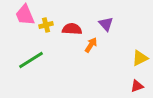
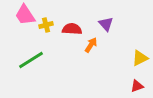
pink trapezoid: rotated 10 degrees counterclockwise
